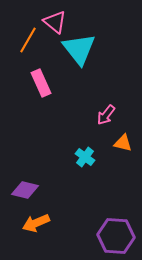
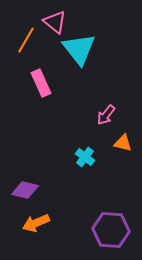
orange line: moved 2 px left
purple hexagon: moved 5 px left, 6 px up
